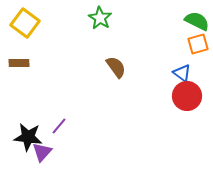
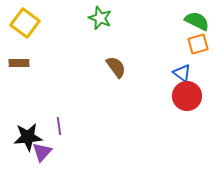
green star: rotated 10 degrees counterclockwise
purple line: rotated 48 degrees counterclockwise
black star: rotated 12 degrees counterclockwise
